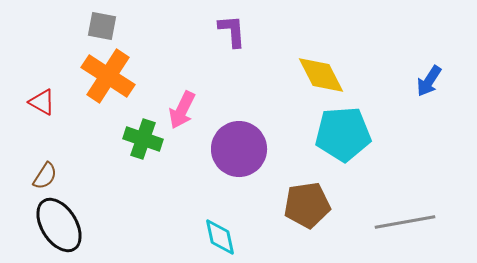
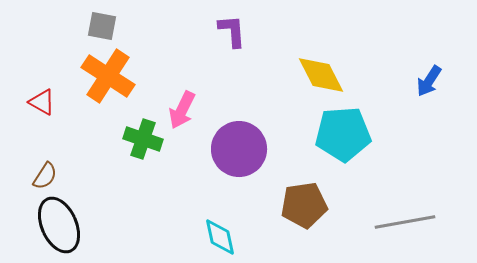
brown pentagon: moved 3 px left
black ellipse: rotated 8 degrees clockwise
